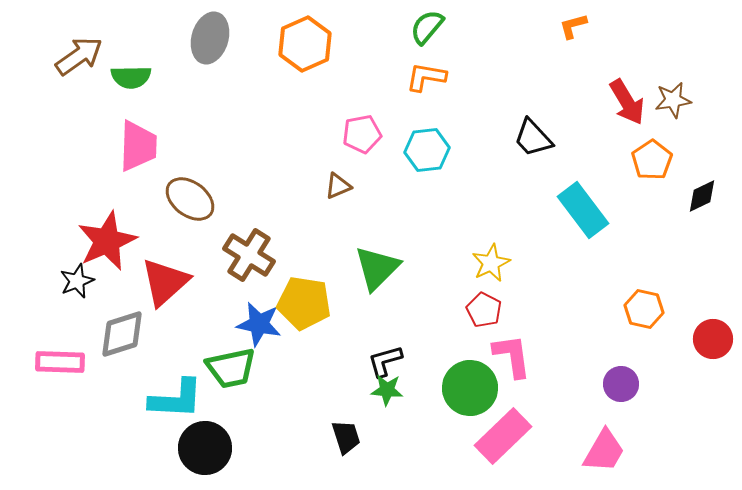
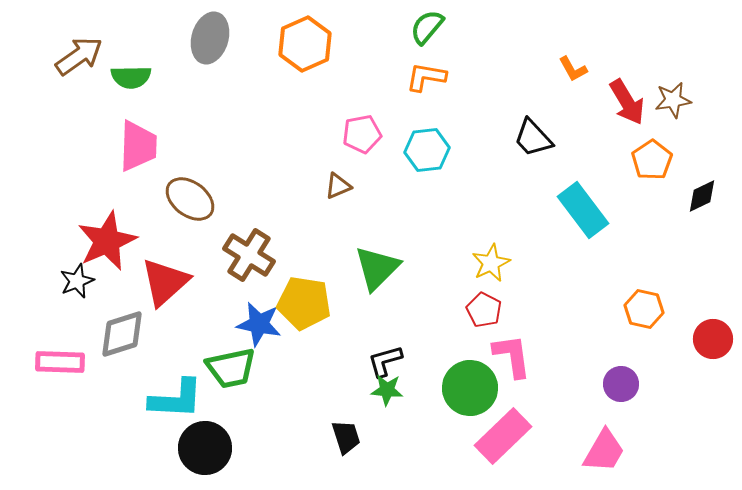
orange L-shape at (573, 26): moved 43 px down; rotated 104 degrees counterclockwise
